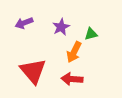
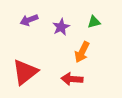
purple arrow: moved 5 px right, 3 px up
green triangle: moved 3 px right, 12 px up
orange arrow: moved 8 px right
red triangle: moved 8 px left, 1 px down; rotated 32 degrees clockwise
